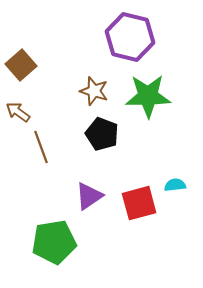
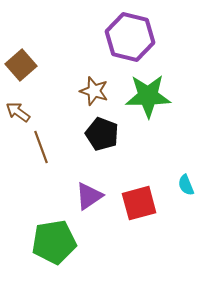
cyan semicircle: moved 11 px right; rotated 105 degrees counterclockwise
